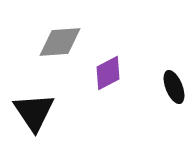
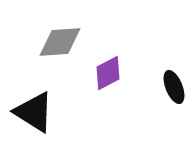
black triangle: rotated 24 degrees counterclockwise
